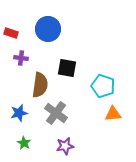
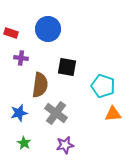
black square: moved 1 px up
purple star: moved 1 px up
